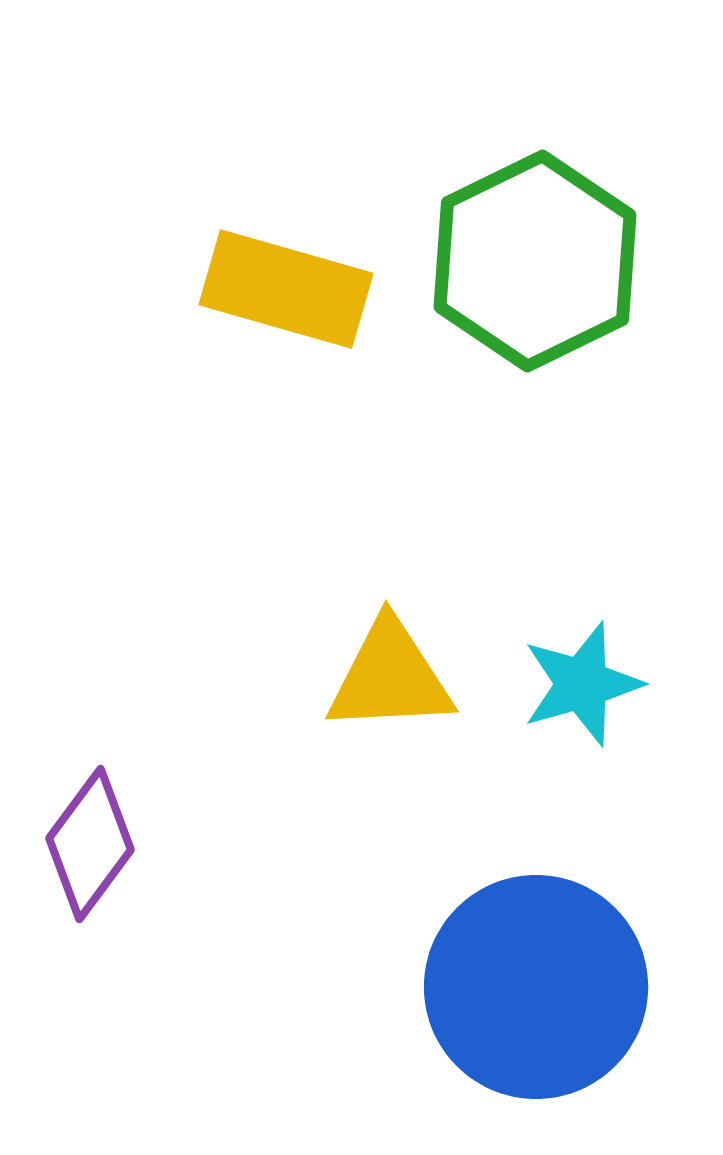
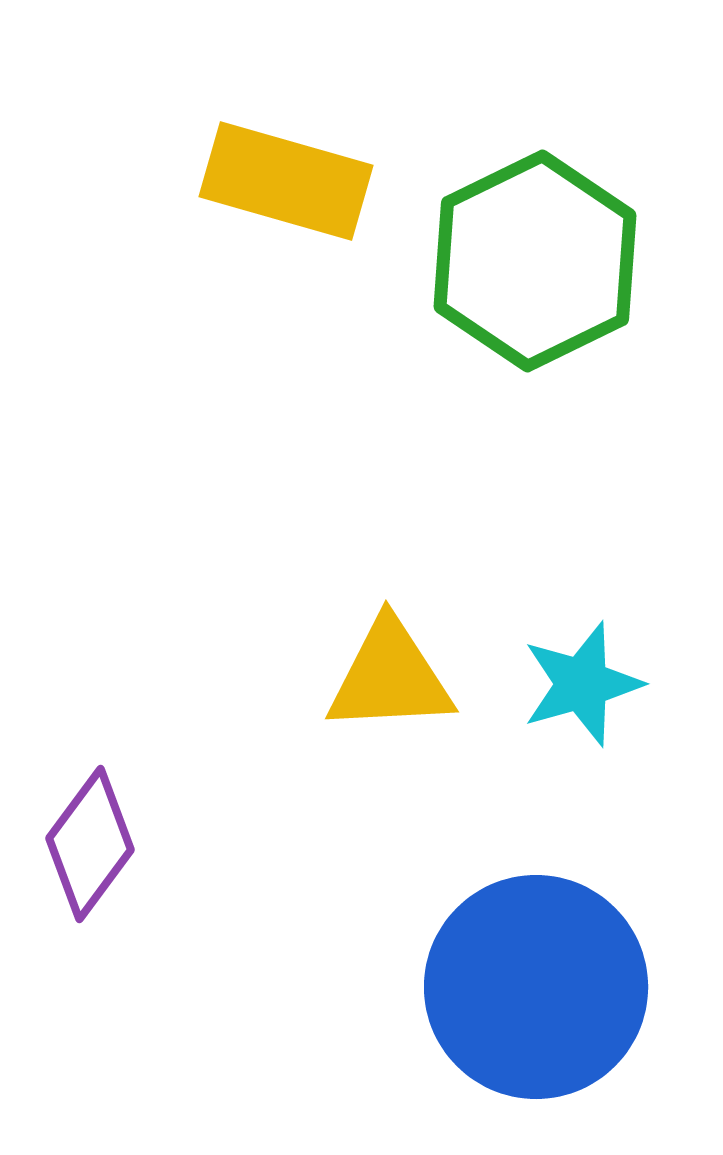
yellow rectangle: moved 108 px up
